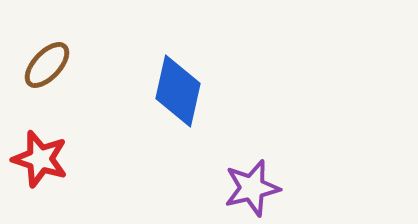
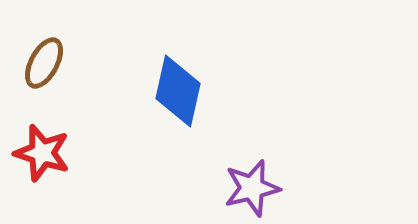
brown ellipse: moved 3 px left, 2 px up; rotated 15 degrees counterclockwise
red star: moved 2 px right, 6 px up
